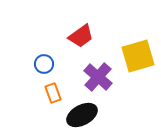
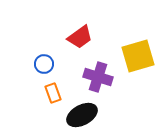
red trapezoid: moved 1 px left, 1 px down
purple cross: rotated 24 degrees counterclockwise
